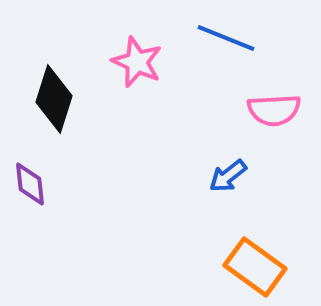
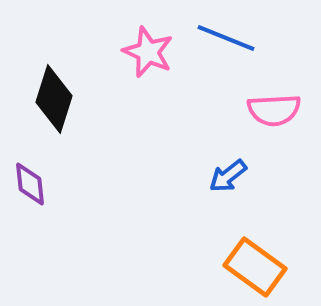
pink star: moved 11 px right, 10 px up
